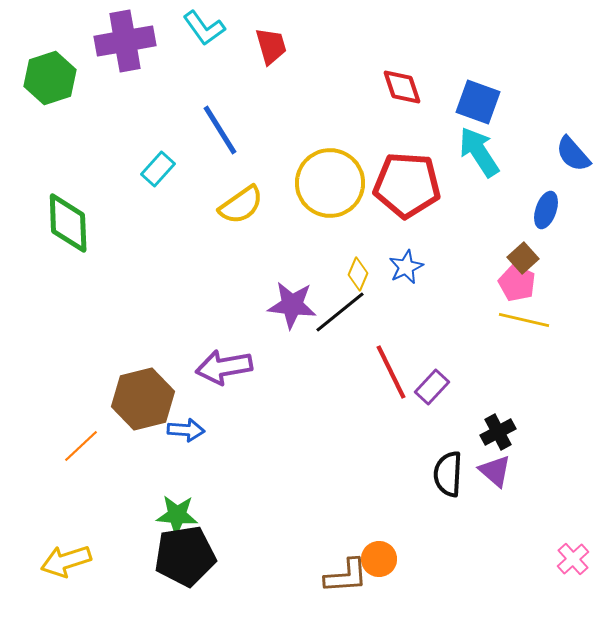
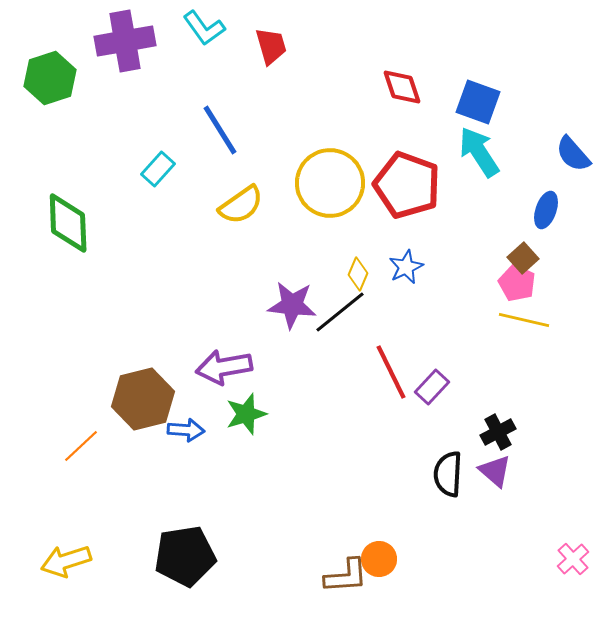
red pentagon: rotated 16 degrees clockwise
green star: moved 69 px right, 101 px up; rotated 21 degrees counterclockwise
